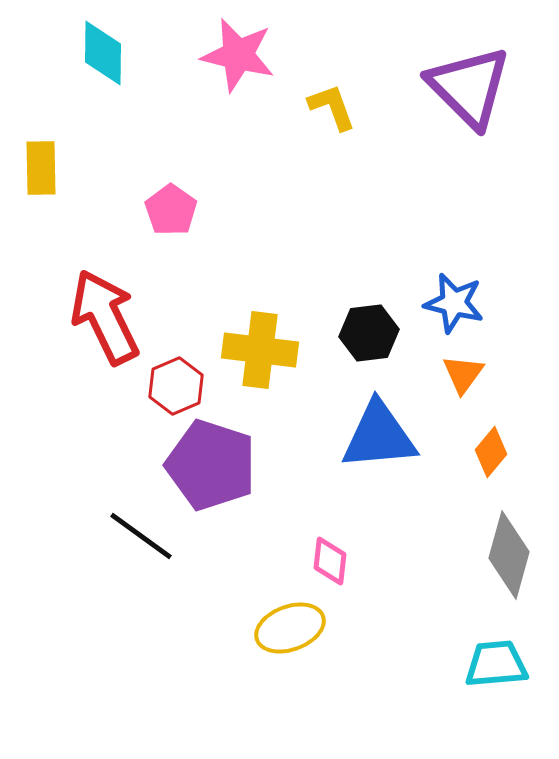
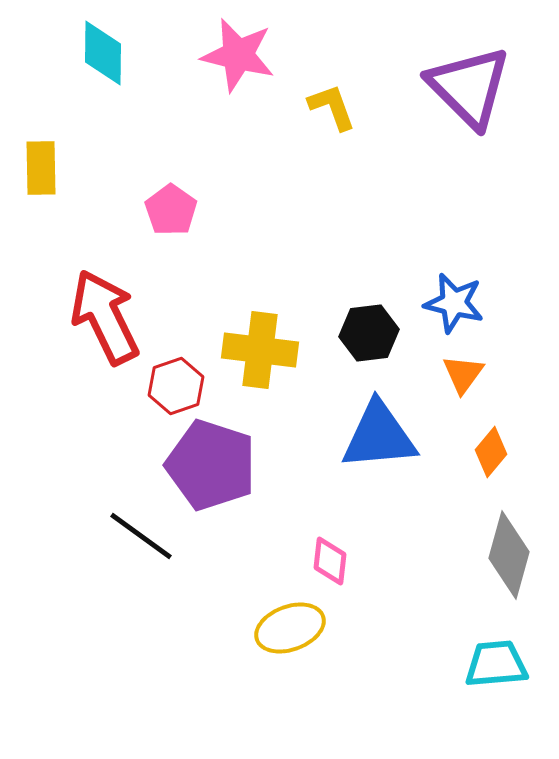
red hexagon: rotated 4 degrees clockwise
